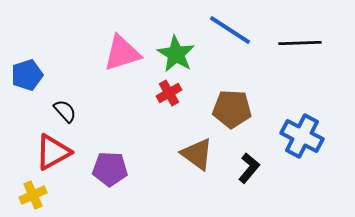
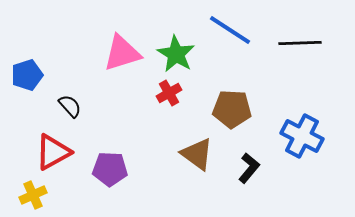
black semicircle: moved 5 px right, 5 px up
